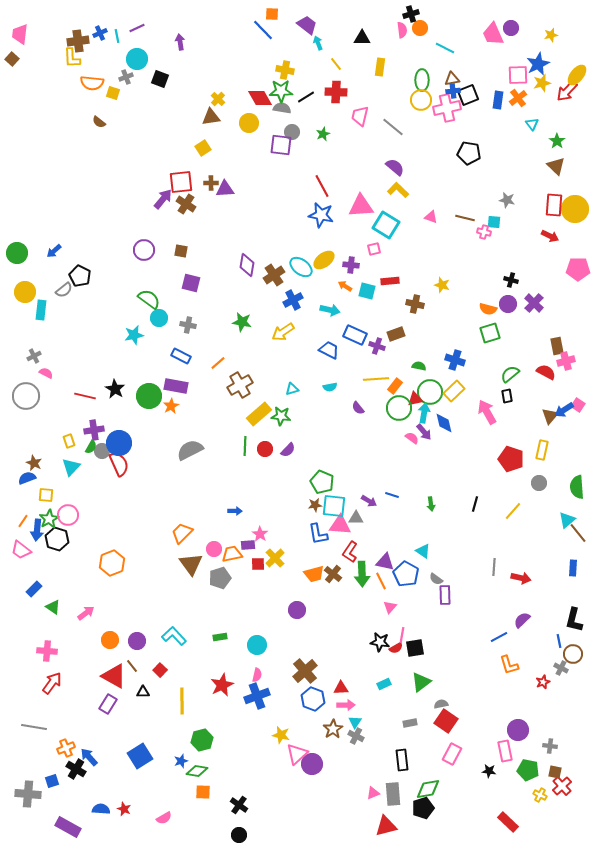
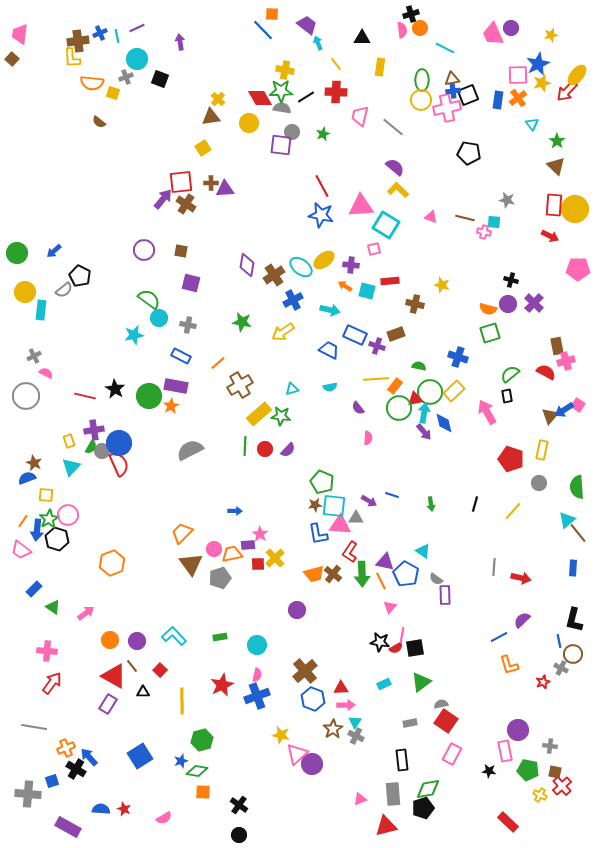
blue cross at (455, 360): moved 3 px right, 3 px up
pink semicircle at (412, 438): moved 44 px left; rotated 56 degrees clockwise
pink triangle at (373, 793): moved 13 px left, 6 px down
